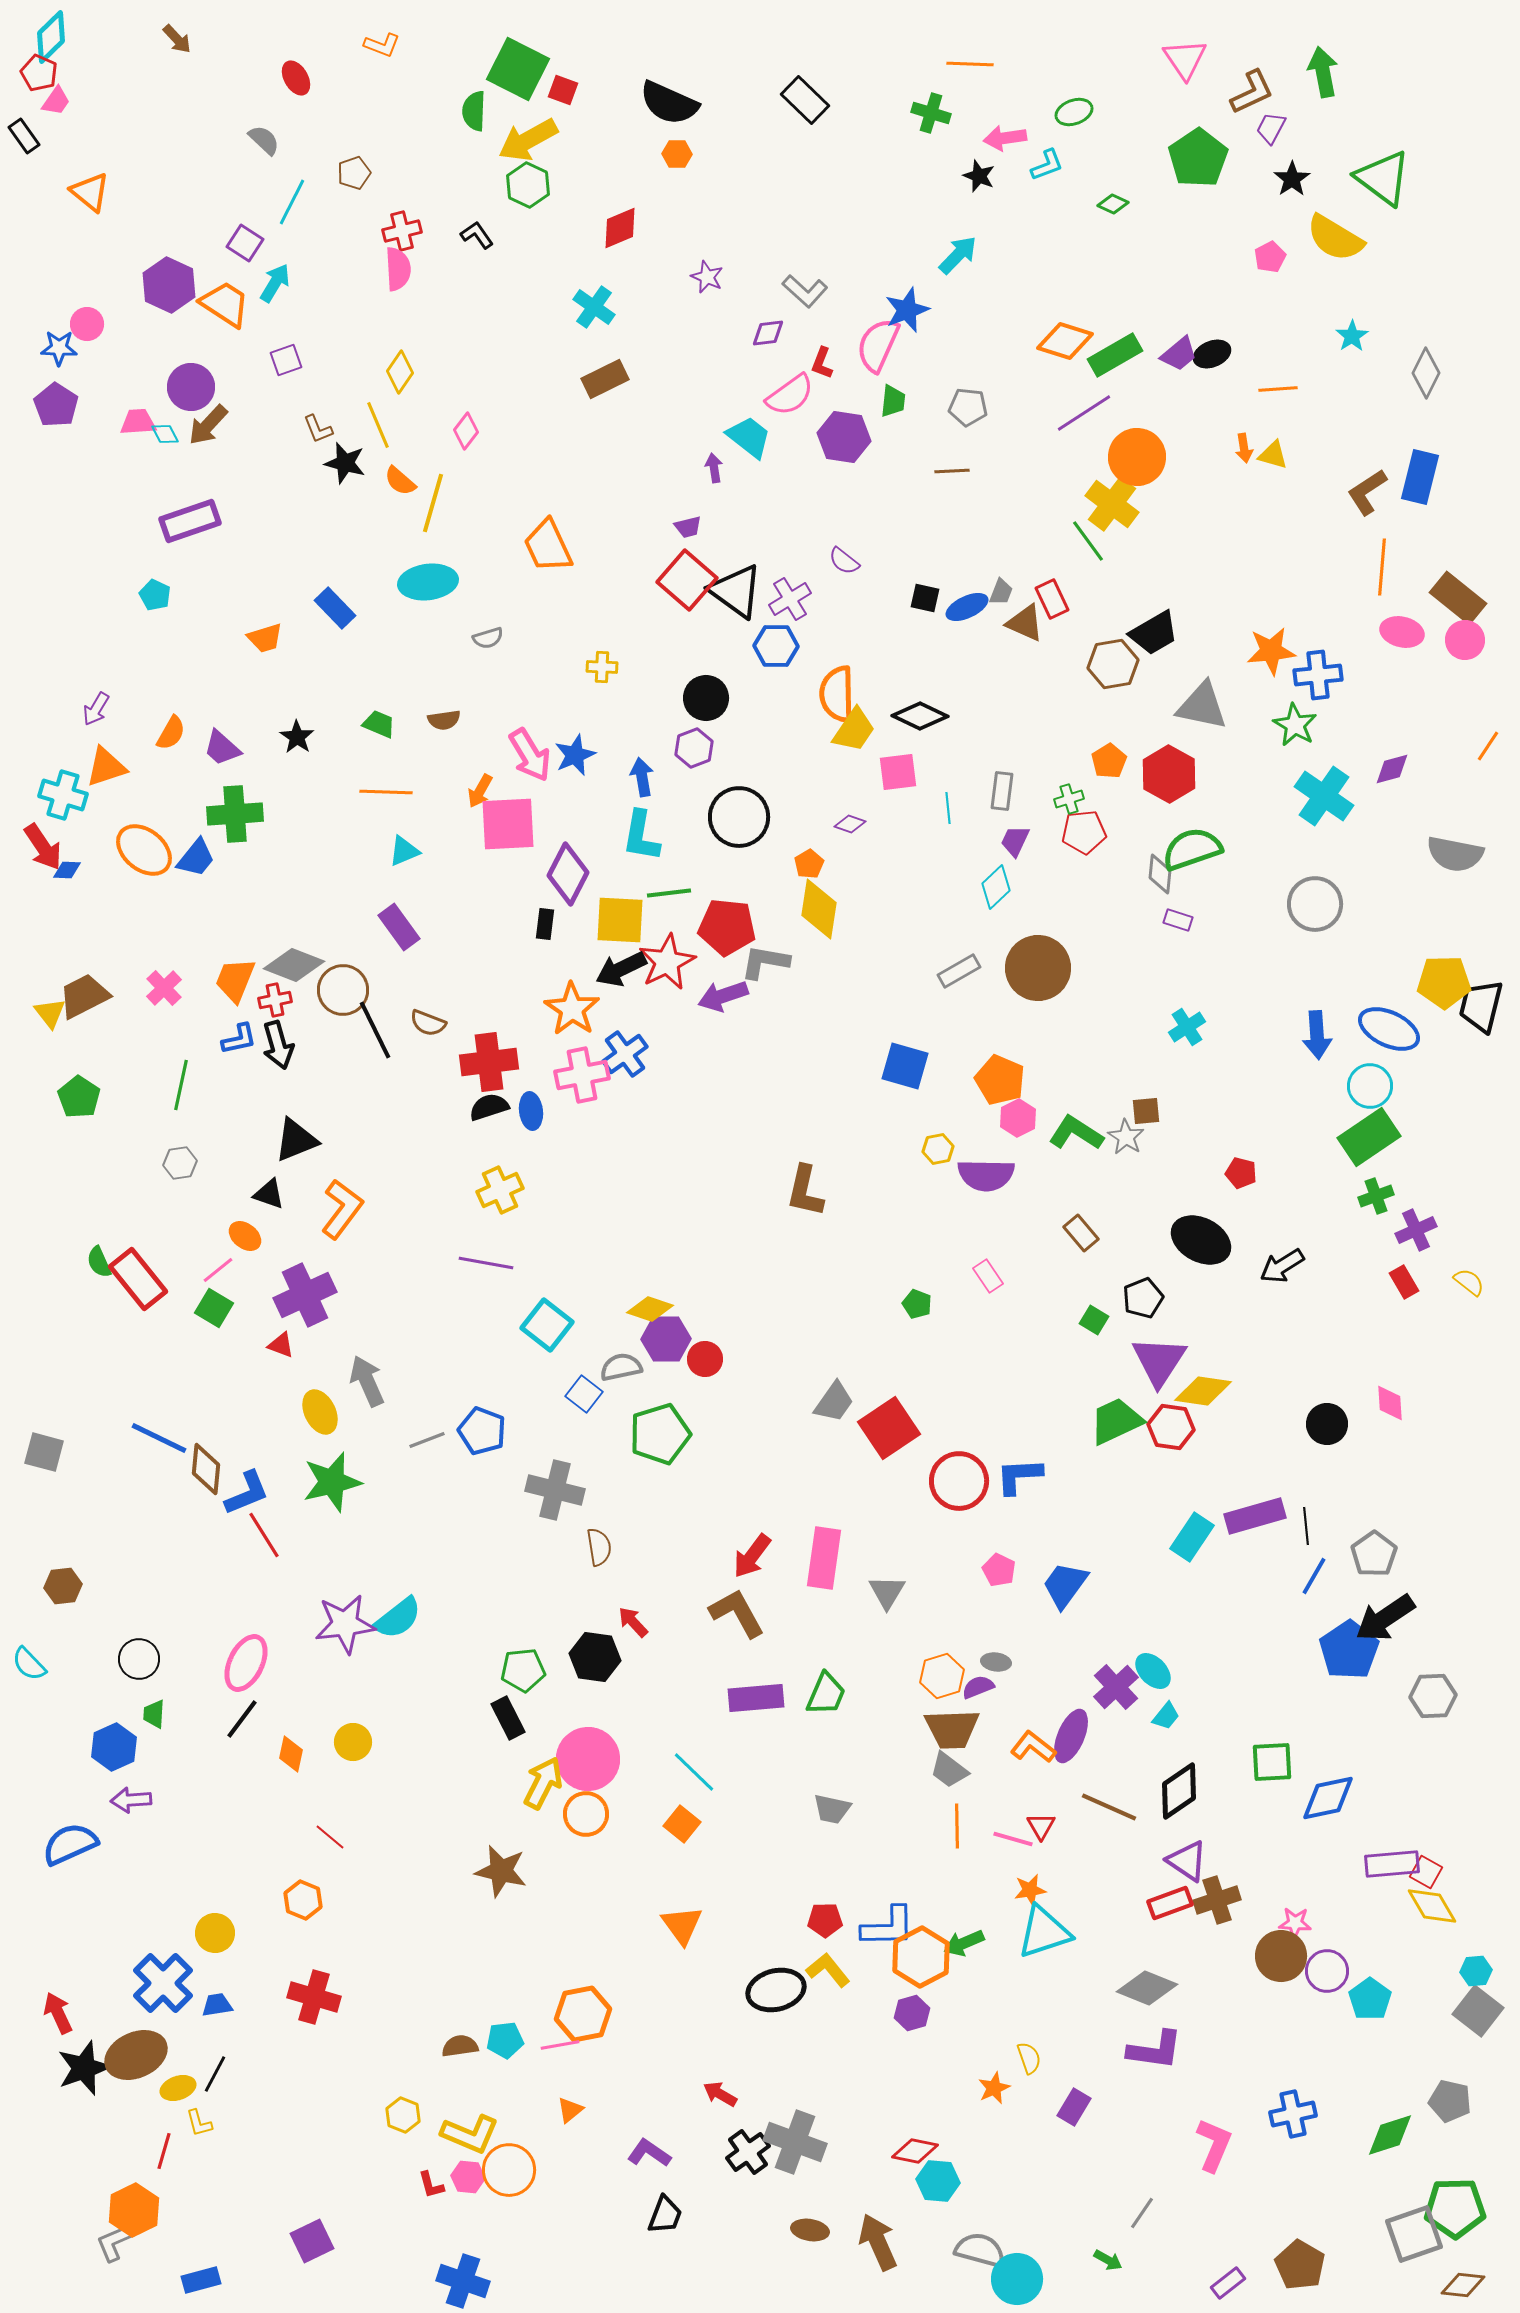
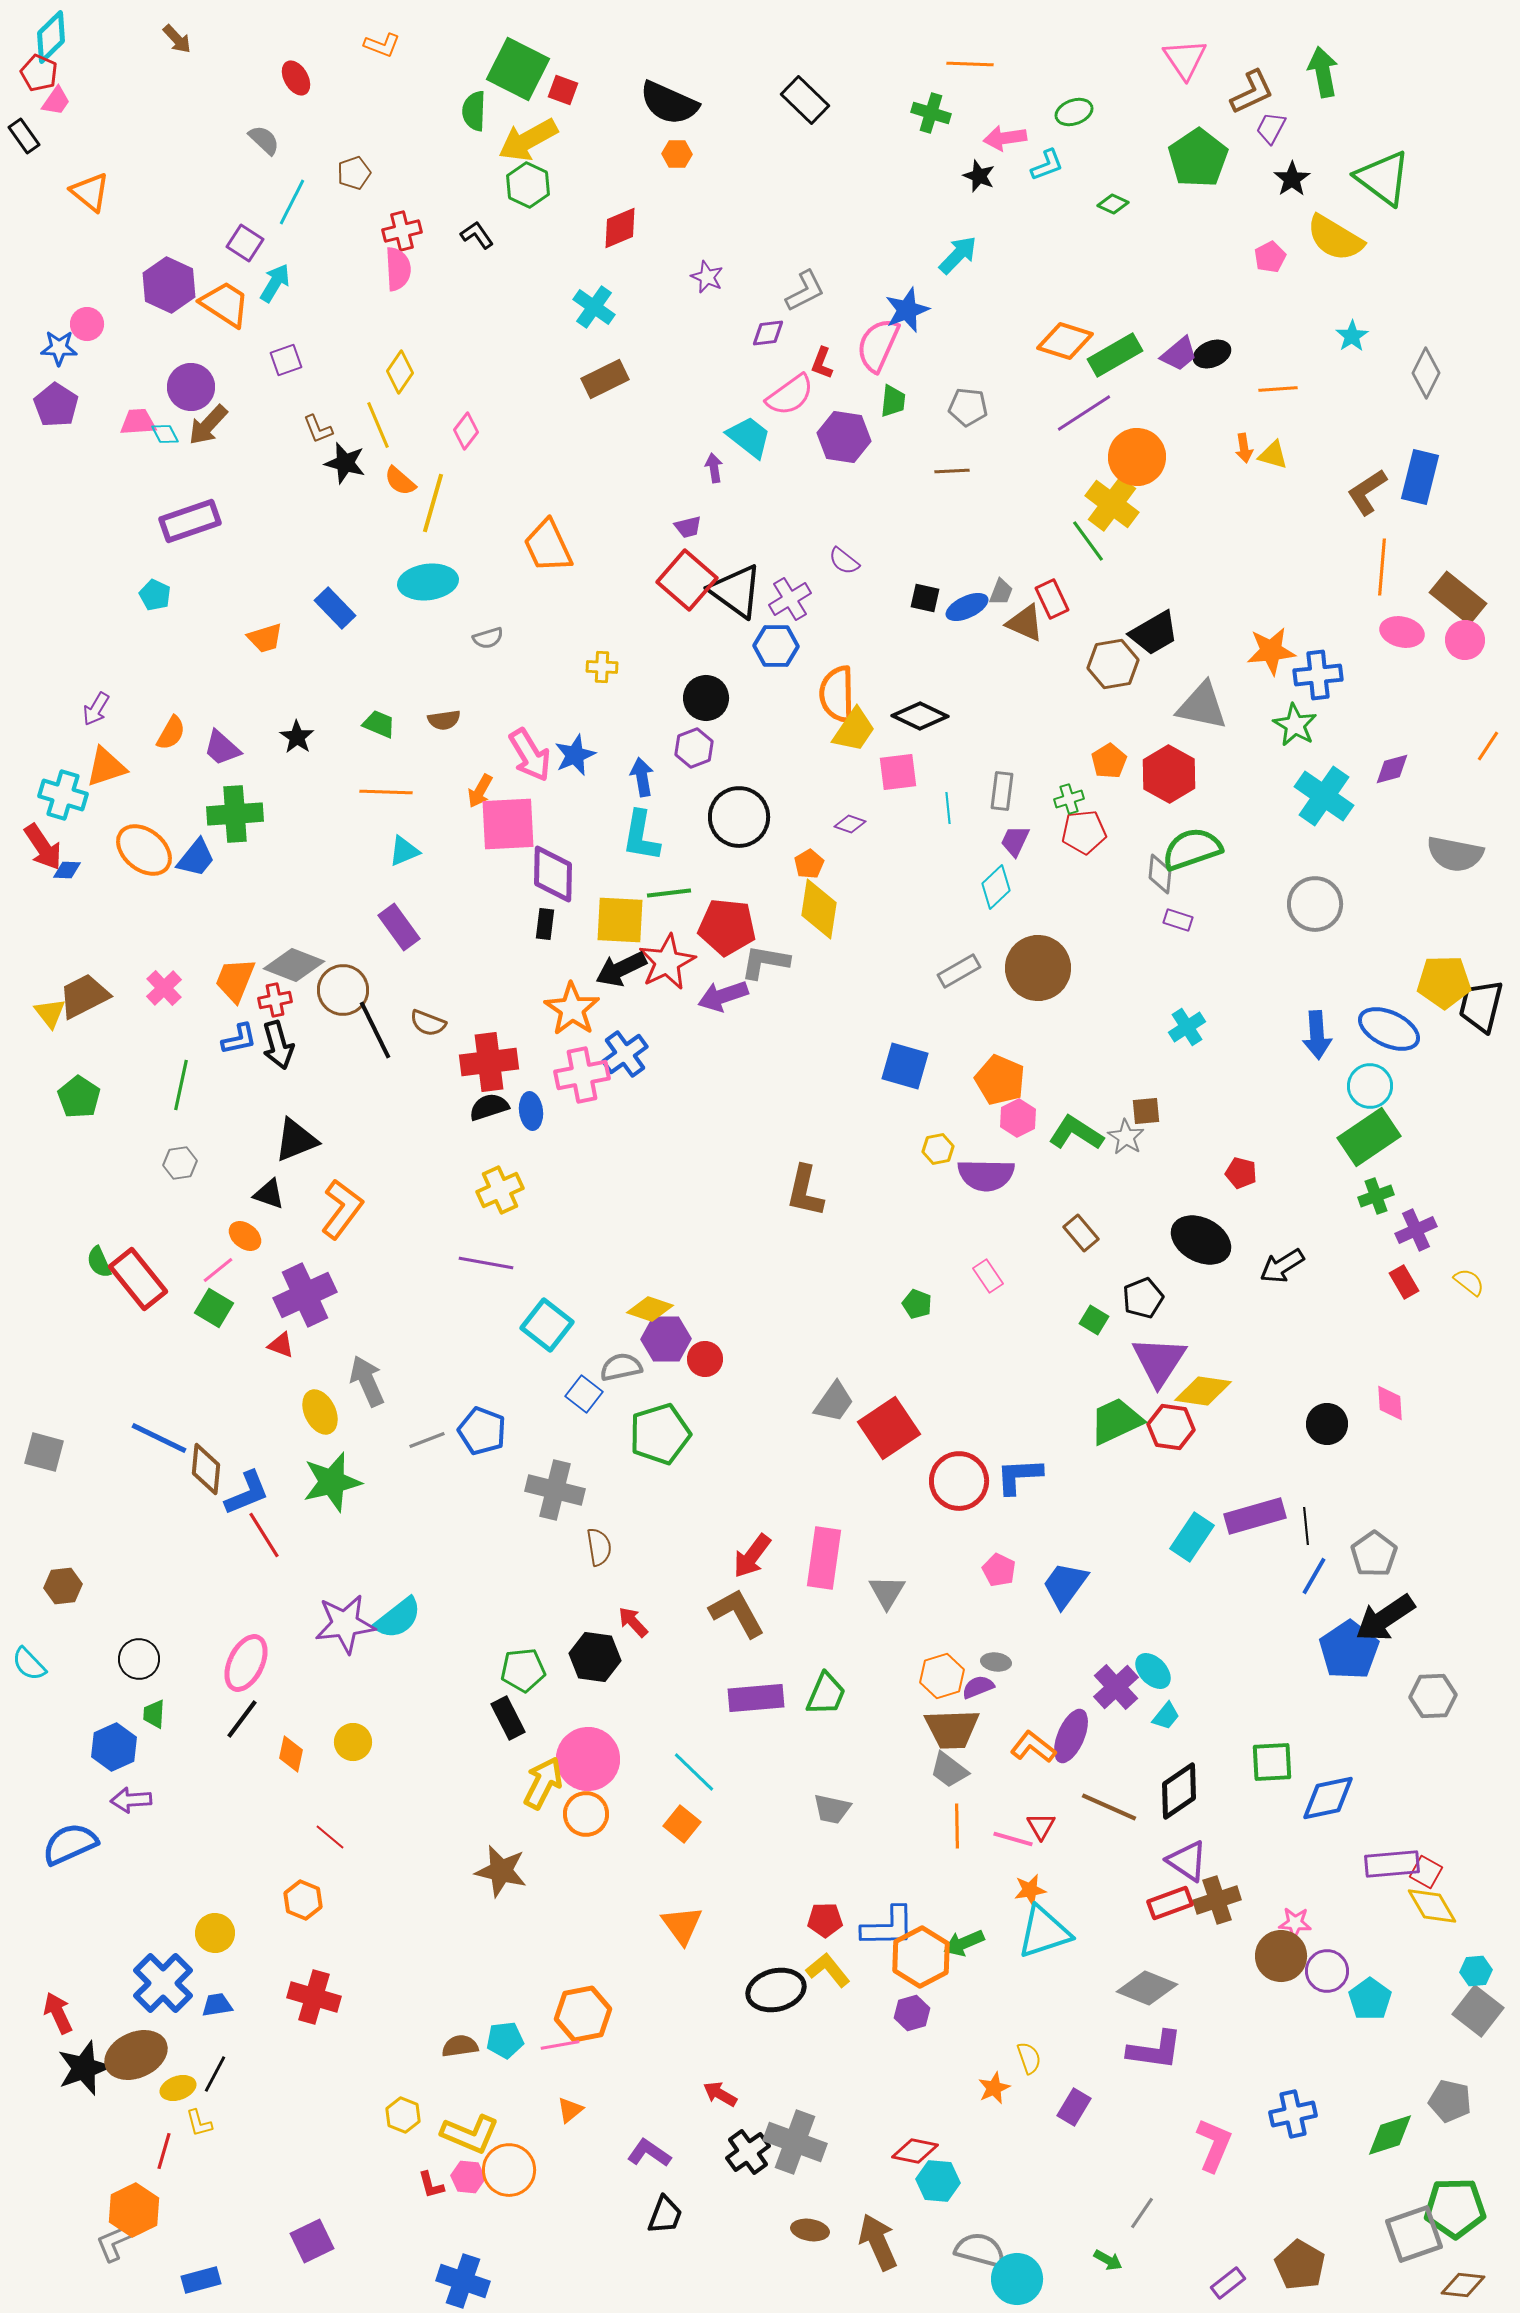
gray L-shape at (805, 291): rotated 69 degrees counterclockwise
purple diamond at (568, 874): moved 15 px left; rotated 26 degrees counterclockwise
